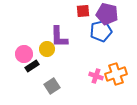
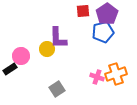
purple pentagon: rotated 25 degrees clockwise
blue pentagon: moved 2 px right, 1 px down
purple L-shape: moved 1 px left, 1 px down
pink circle: moved 3 px left, 2 px down
black rectangle: moved 22 px left, 3 px down
pink cross: moved 1 px right, 1 px down
gray square: moved 5 px right, 3 px down
